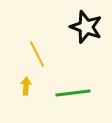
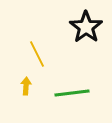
black star: rotated 16 degrees clockwise
green line: moved 1 px left
